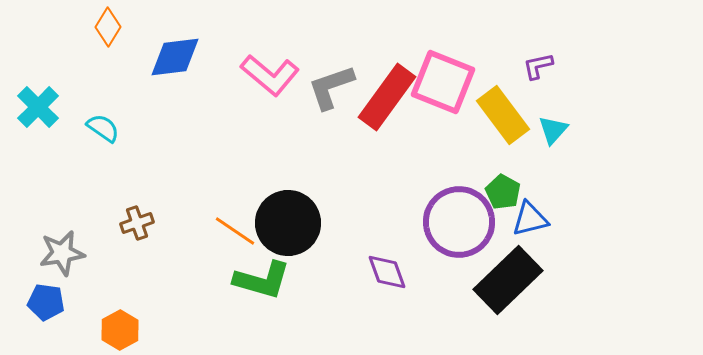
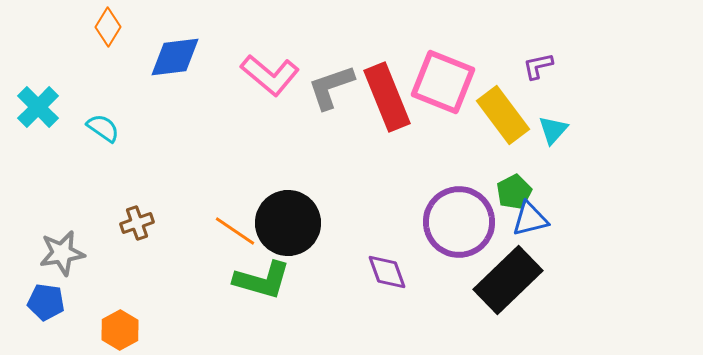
red rectangle: rotated 58 degrees counterclockwise
green pentagon: moved 11 px right; rotated 16 degrees clockwise
